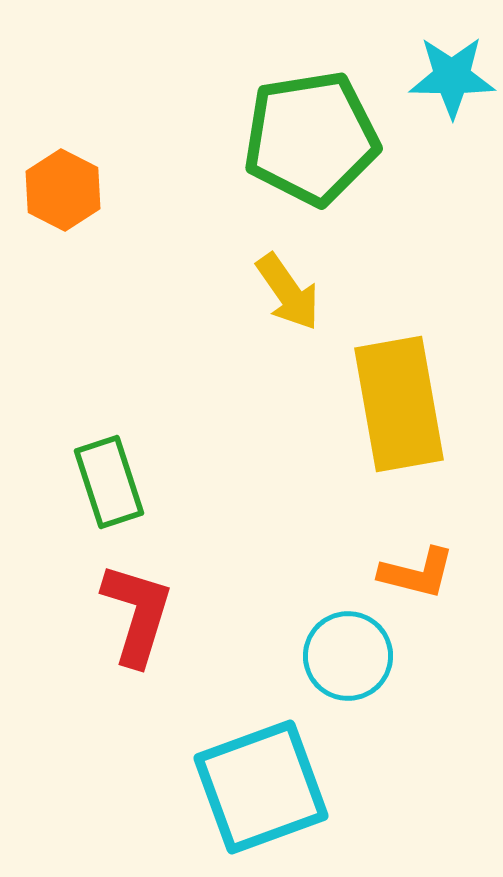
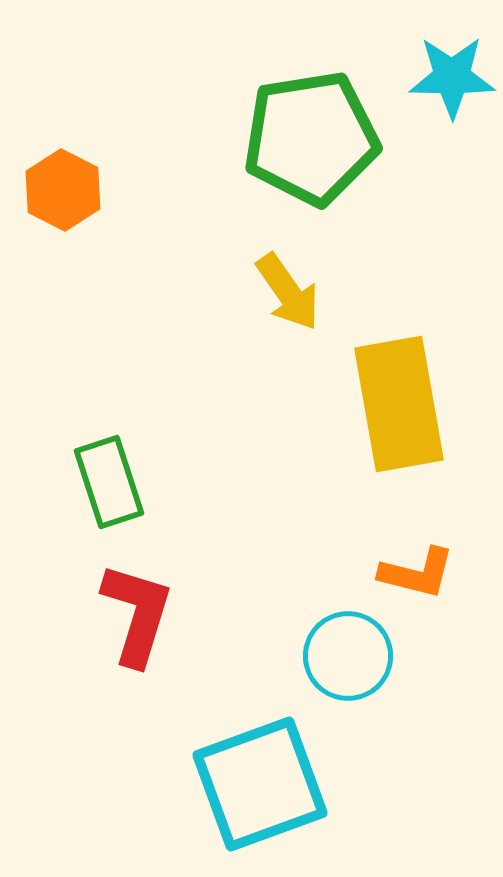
cyan square: moved 1 px left, 3 px up
